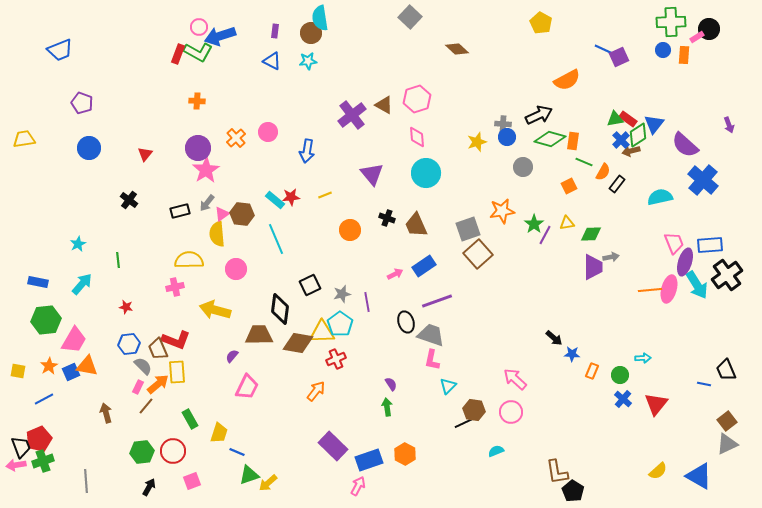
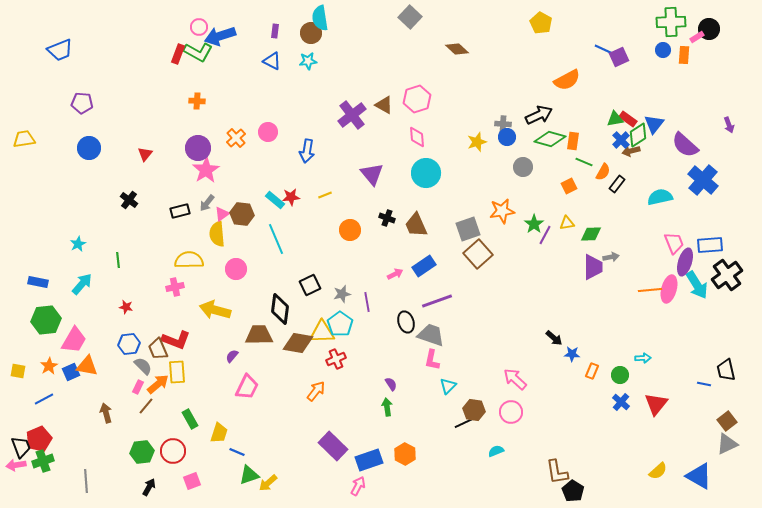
purple pentagon at (82, 103): rotated 15 degrees counterclockwise
black trapezoid at (726, 370): rotated 10 degrees clockwise
blue cross at (623, 399): moved 2 px left, 3 px down
